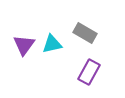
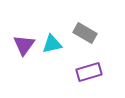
purple rectangle: rotated 45 degrees clockwise
